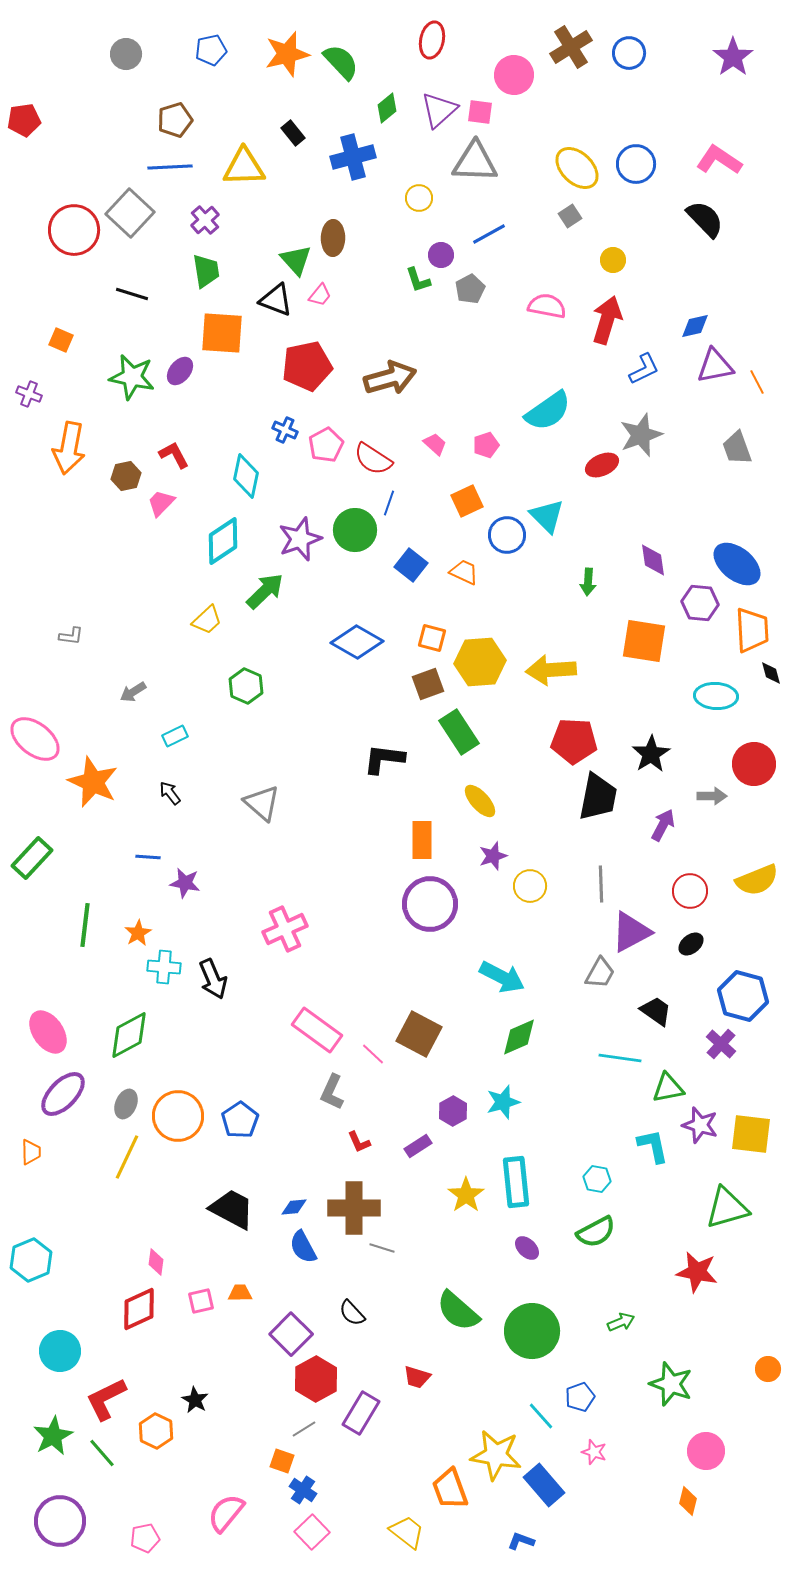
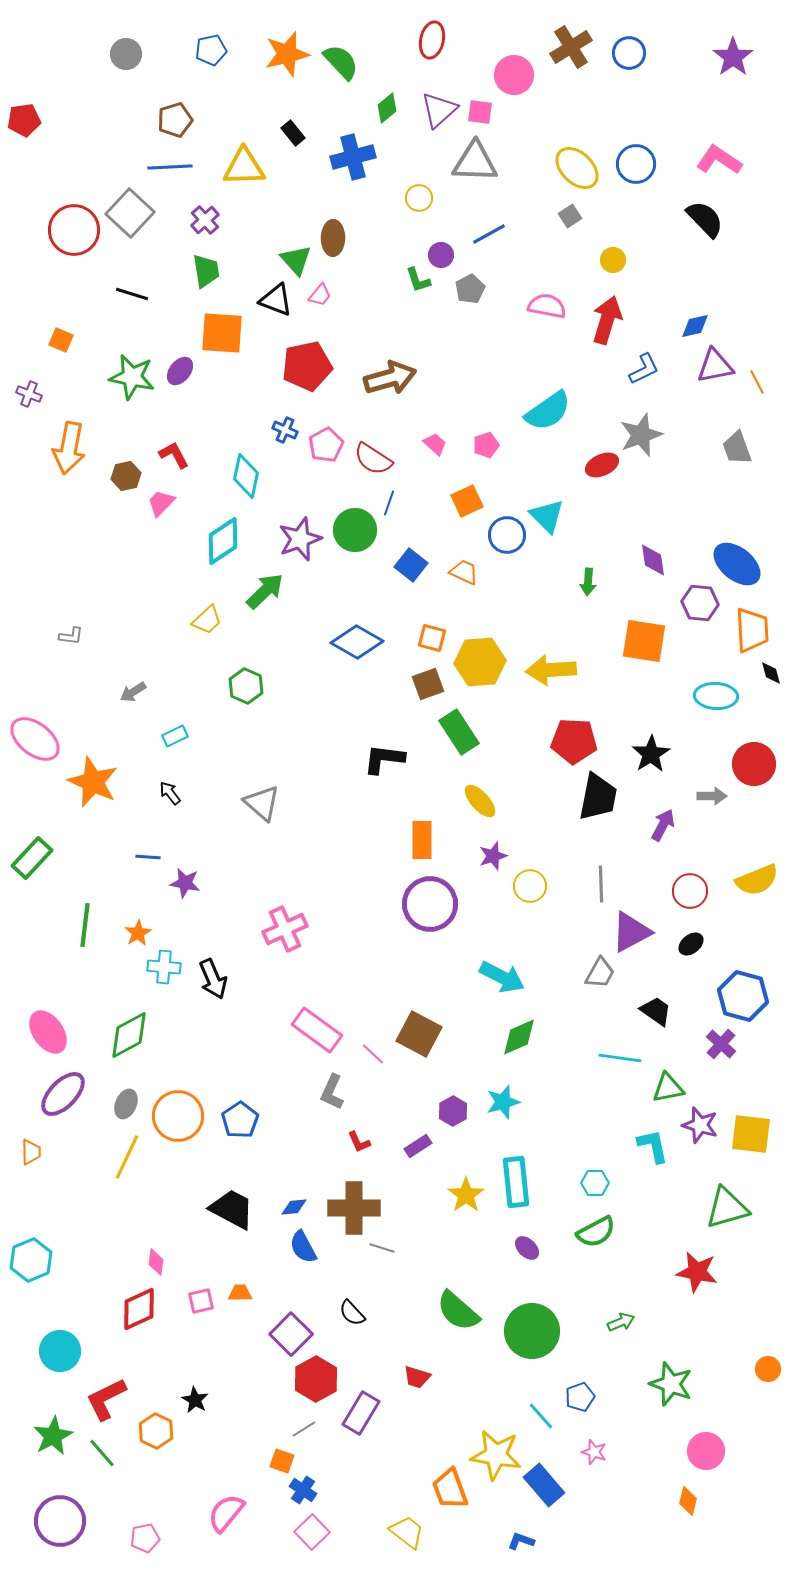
cyan hexagon at (597, 1179): moved 2 px left, 4 px down; rotated 12 degrees counterclockwise
